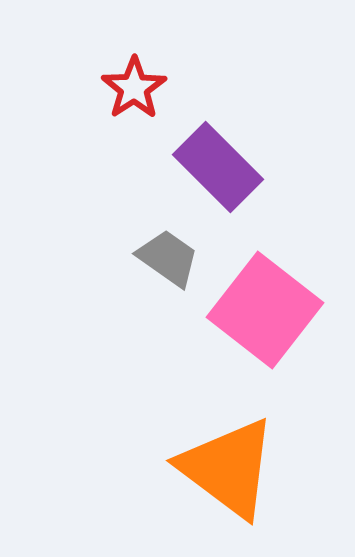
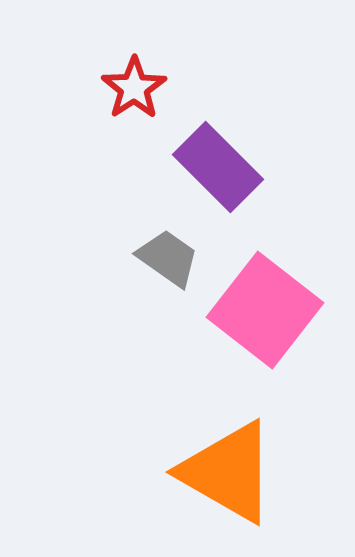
orange triangle: moved 4 px down; rotated 7 degrees counterclockwise
